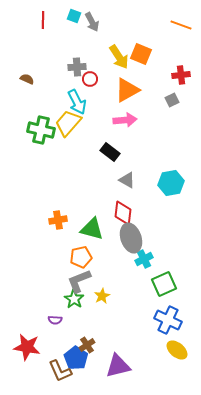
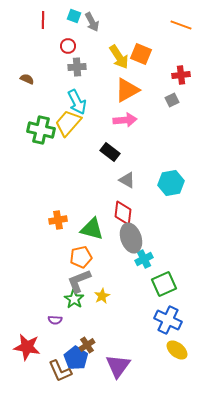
red circle: moved 22 px left, 33 px up
purple triangle: rotated 40 degrees counterclockwise
